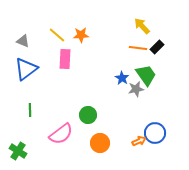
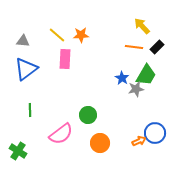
gray triangle: rotated 16 degrees counterclockwise
orange line: moved 4 px left, 1 px up
green trapezoid: rotated 65 degrees clockwise
